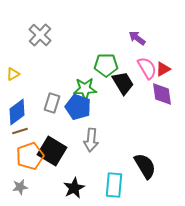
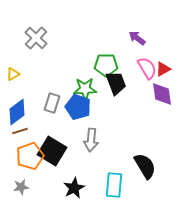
gray cross: moved 4 px left, 3 px down
black trapezoid: moved 7 px left; rotated 10 degrees clockwise
gray star: moved 1 px right
